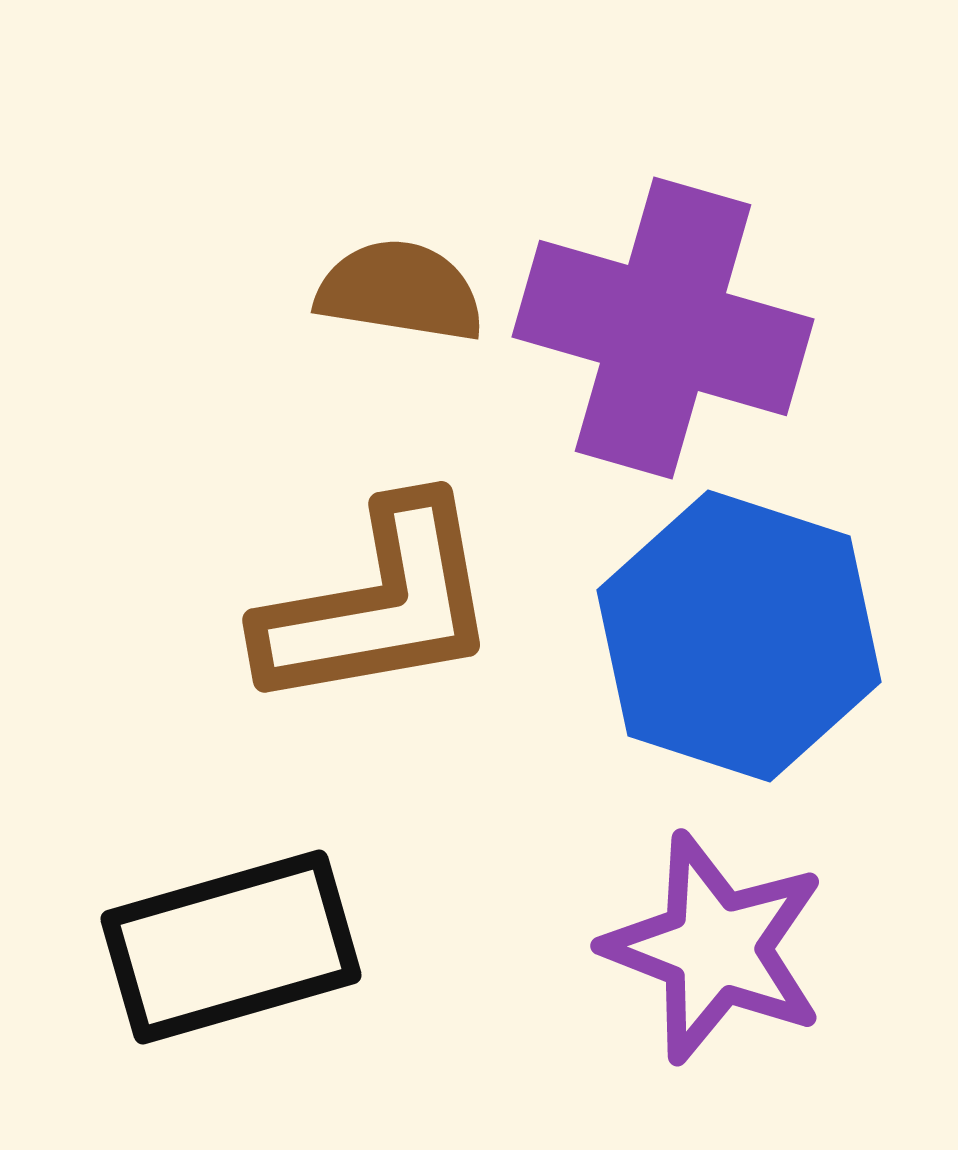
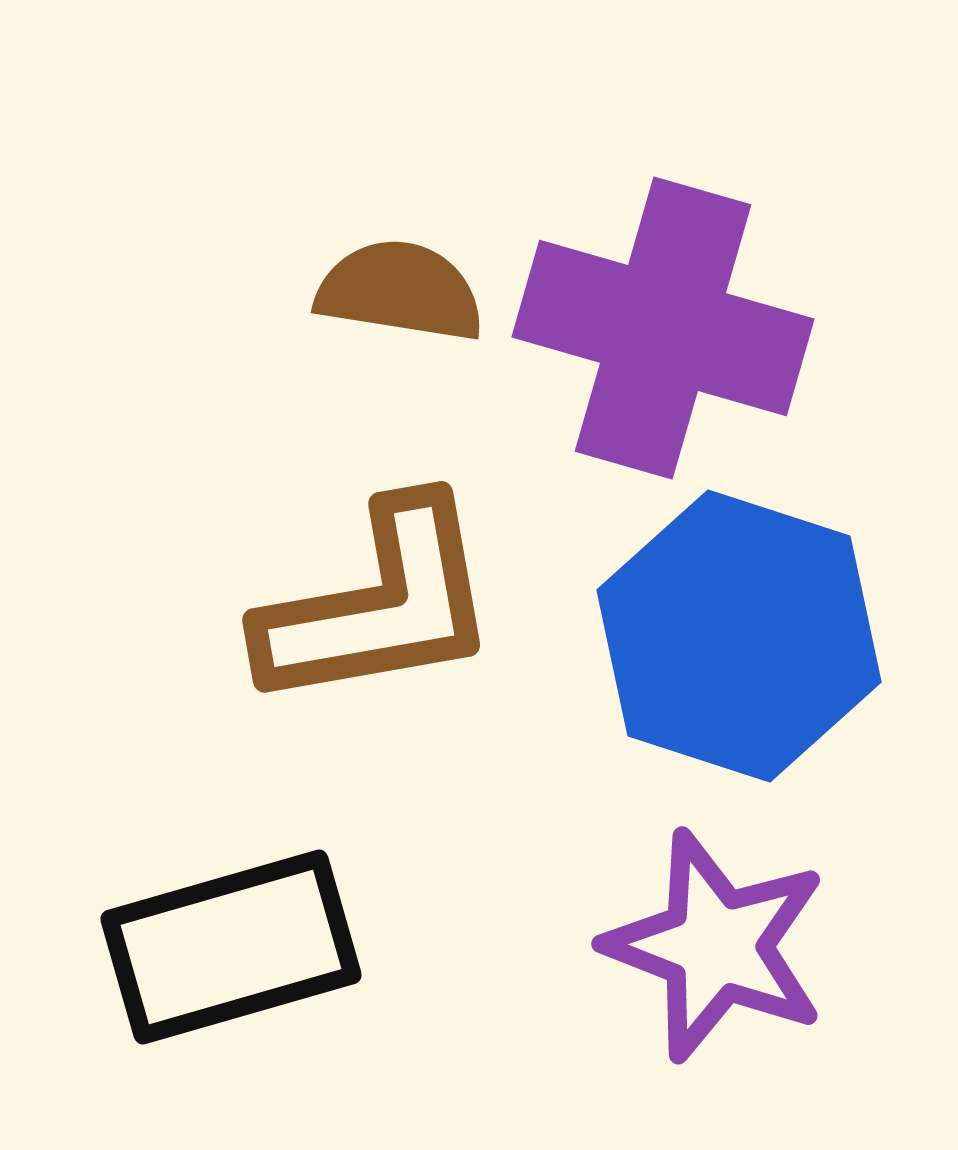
purple star: moved 1 px right, 2 px up
